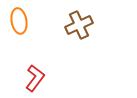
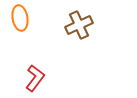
orange ellipse: moved 1 px right, 3 px up
